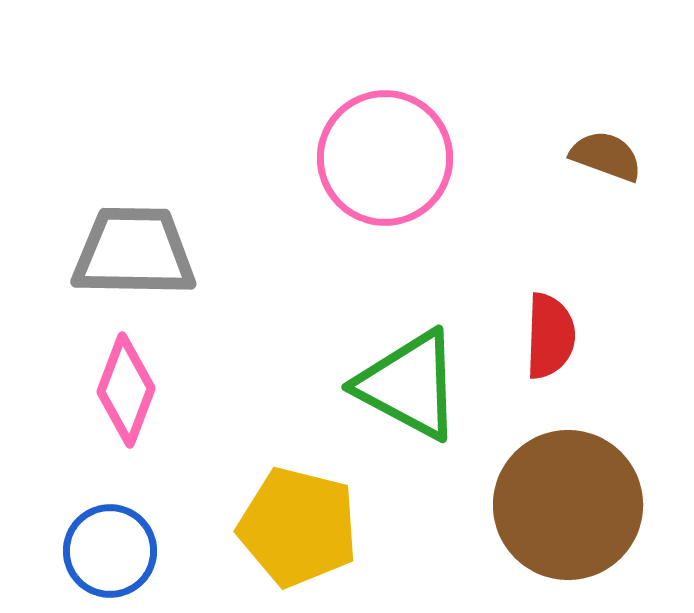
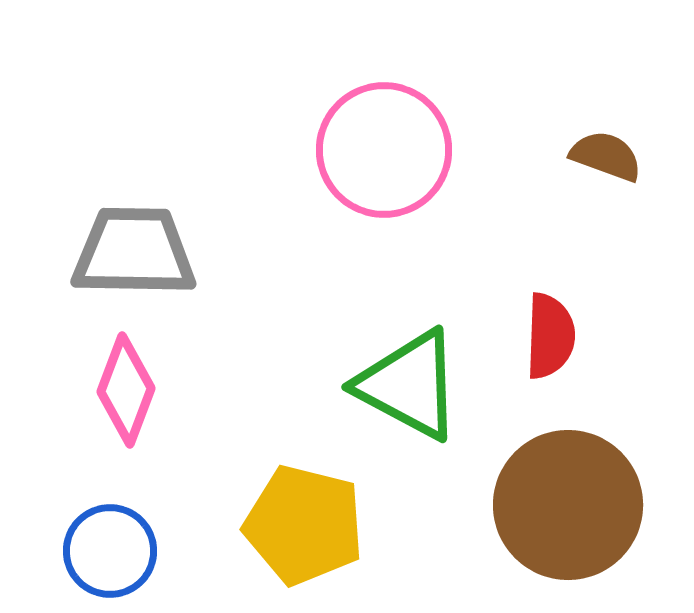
pink circle: moved 1 px left, 8 px up
yellow pentagon: moved 6 px right, 2 px up
